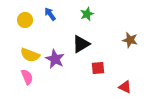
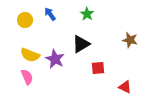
green star: rotated 16 degrees counterclockwise
